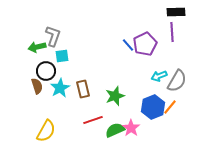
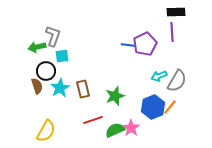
blue line: rotated 40 degrees counterclockwise
